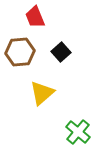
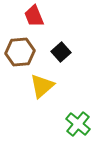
red trapezoid: moved 1 px left, 1 px up
yellow triangle: moved 7 px up
green cross: moved 8 px up
